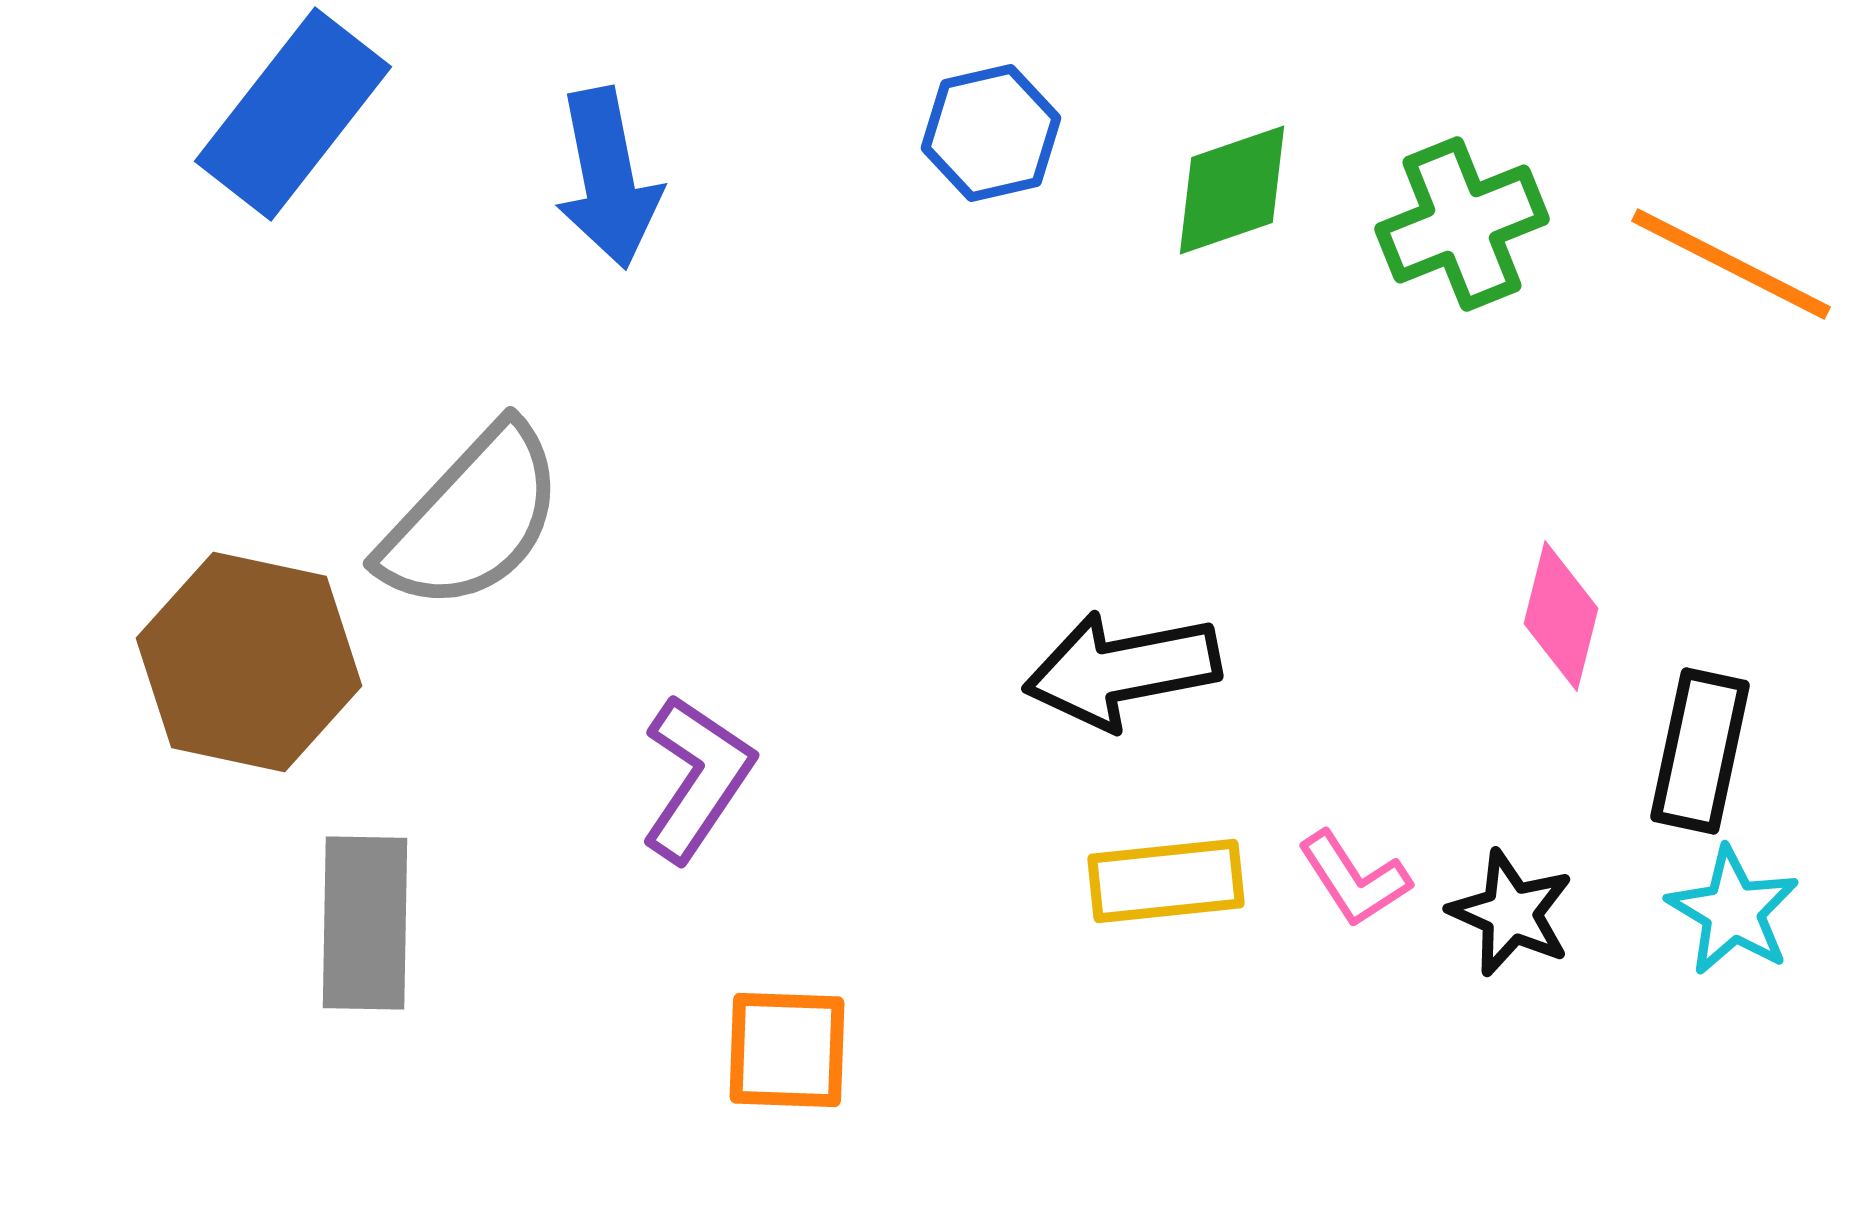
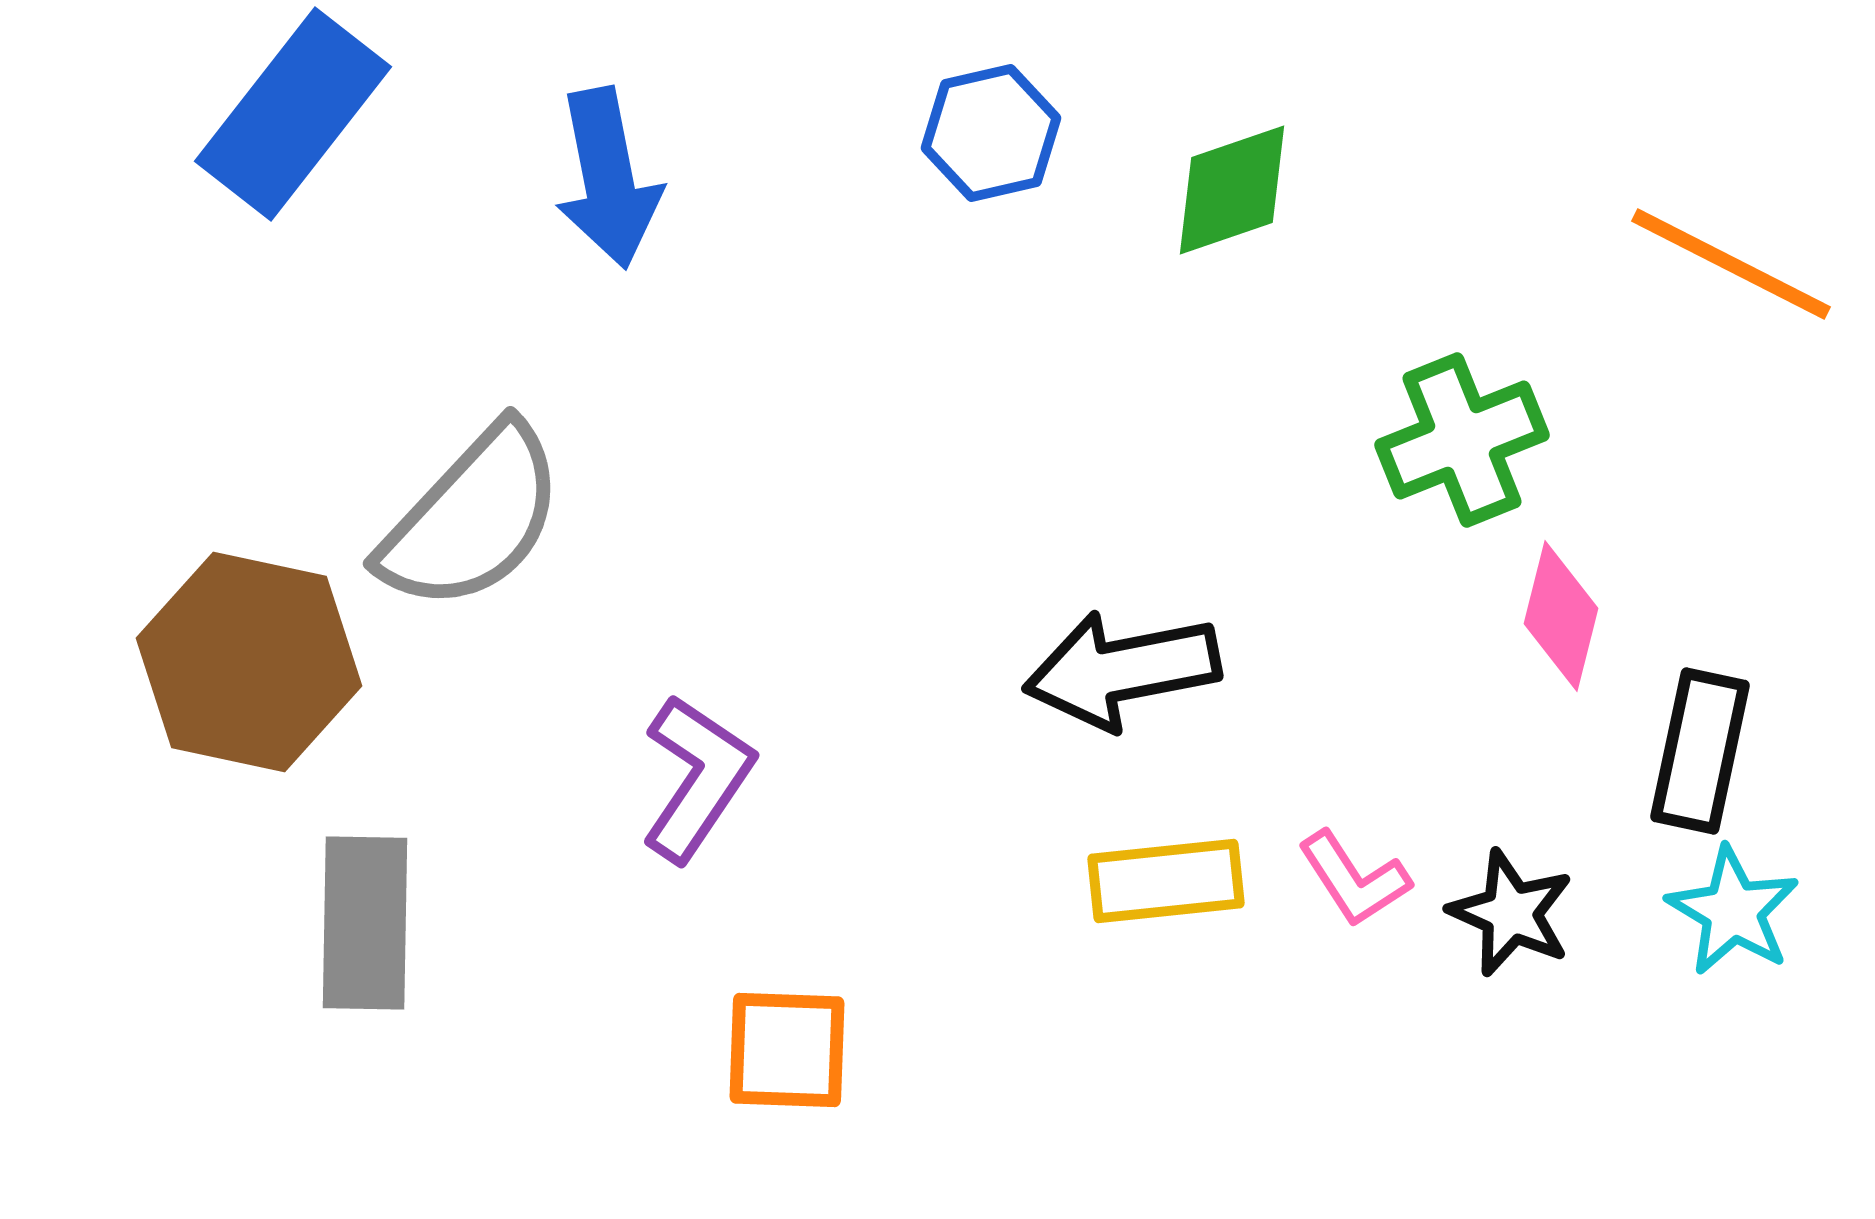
green cross: moved 216 px down
